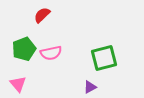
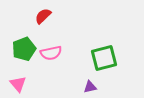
red semicircle: moved 1 px right, 1 px down
purple triangle: rotated 16 degrees clockwise
